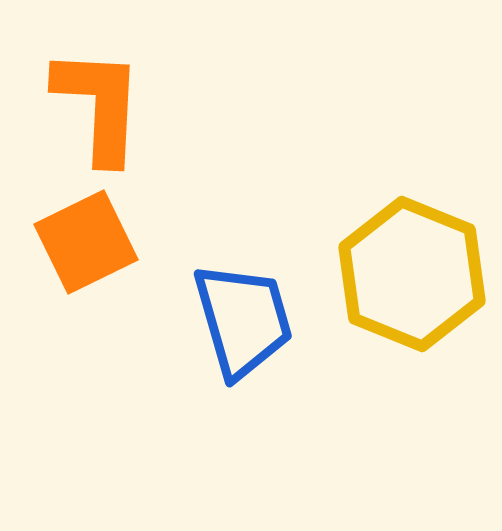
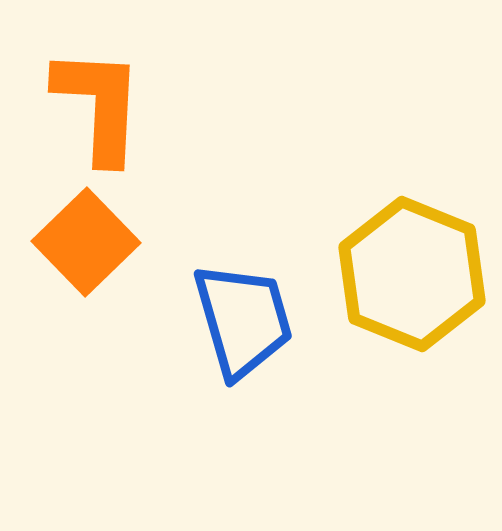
orange square: rotated 18 degrees counterclockwise
